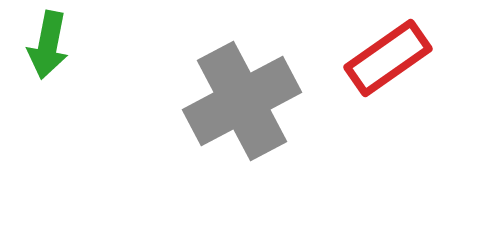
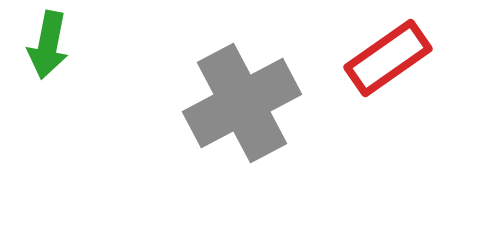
gray cross: moved 2 px down
